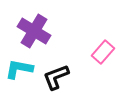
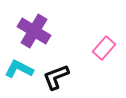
pink rectangle: moved 1 px right, 4 px up
cyan L-shape: rotated 16 degrees clockwise
